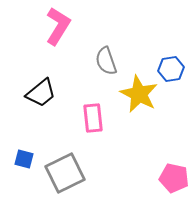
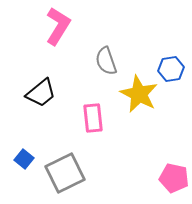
blue square: rotated 24 degrees clockwise
